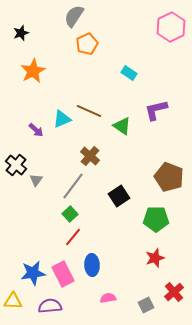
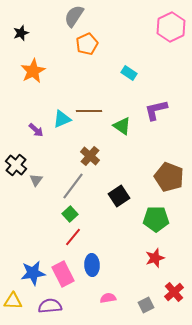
brown line: rotated 25 degrees counterclockwise
